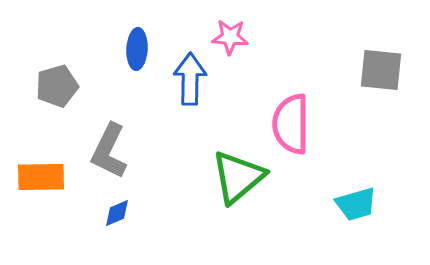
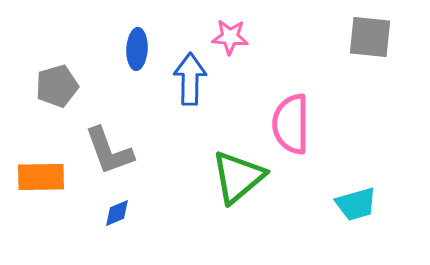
gray square: moved 11 px left, 33 px up
gray L-shape: rotated 46 degrees counterclockwise
